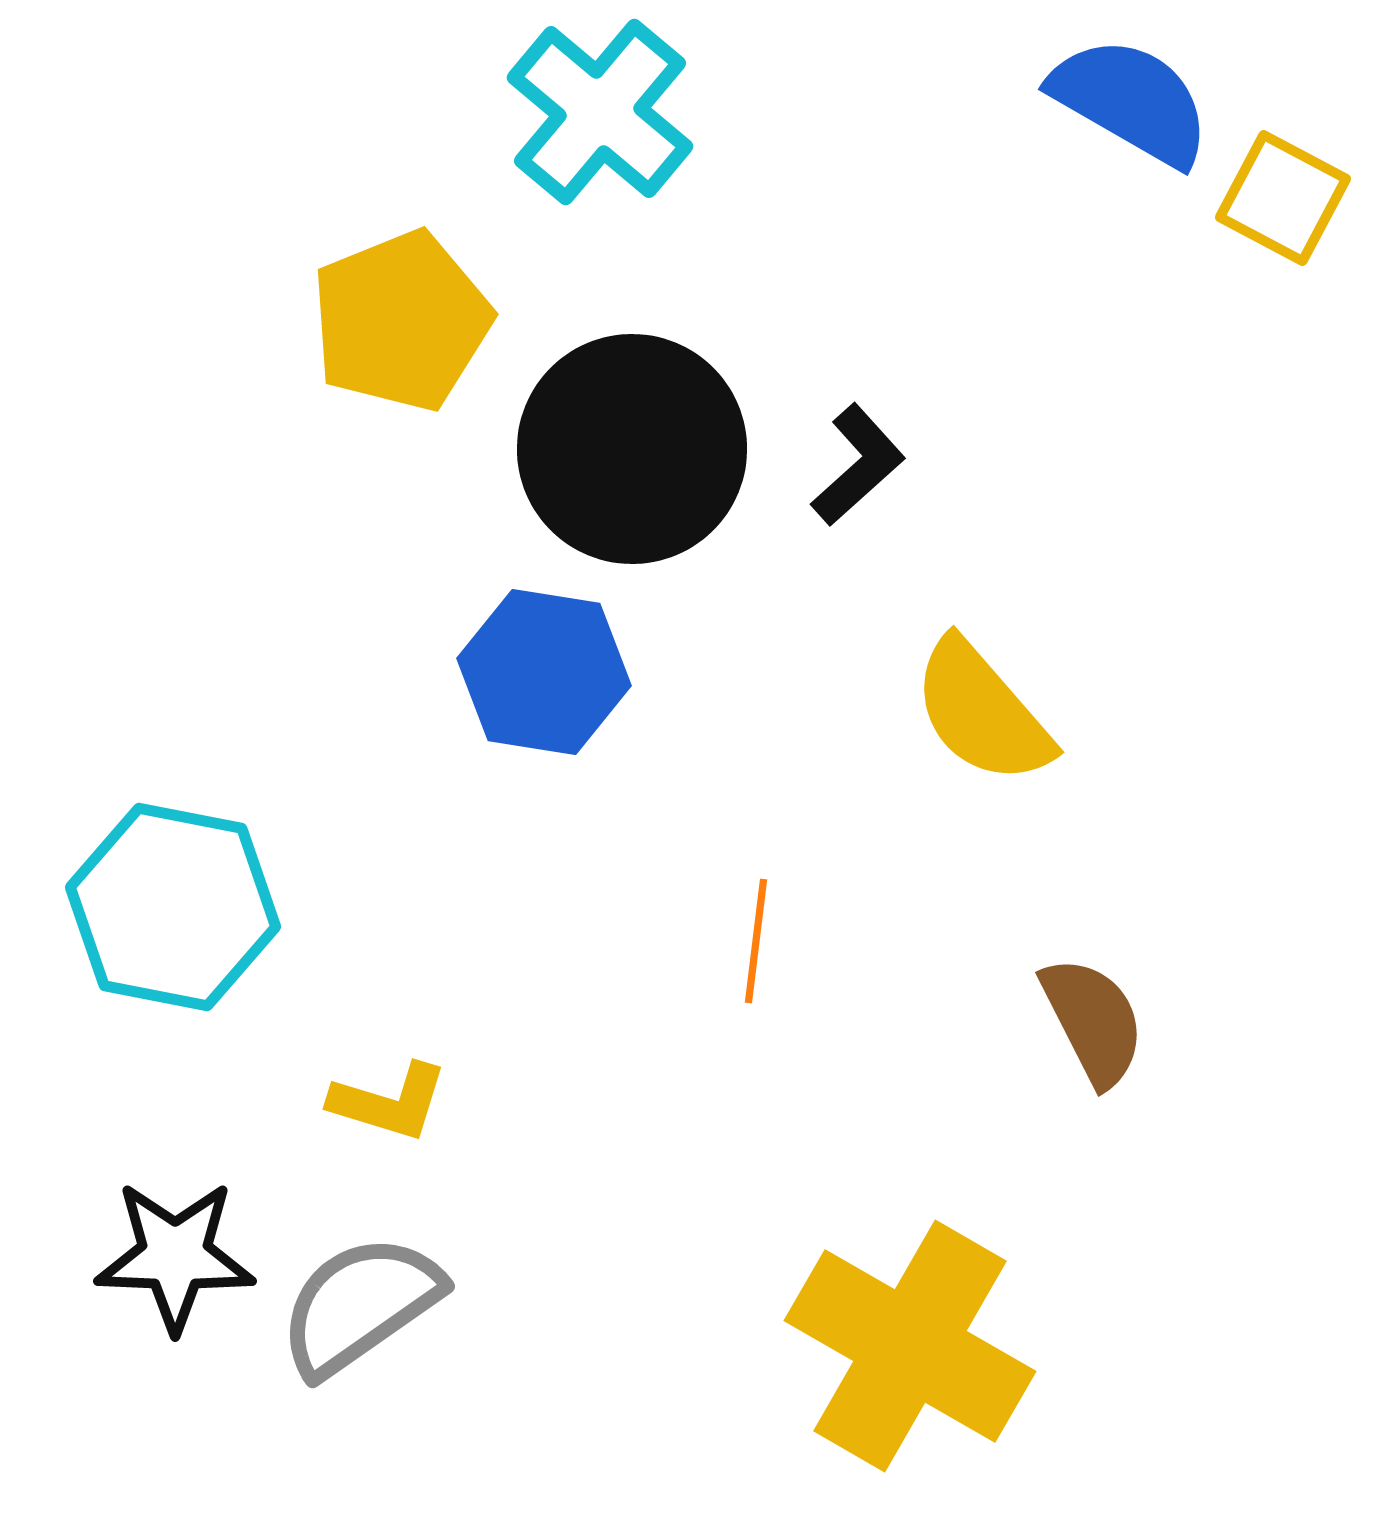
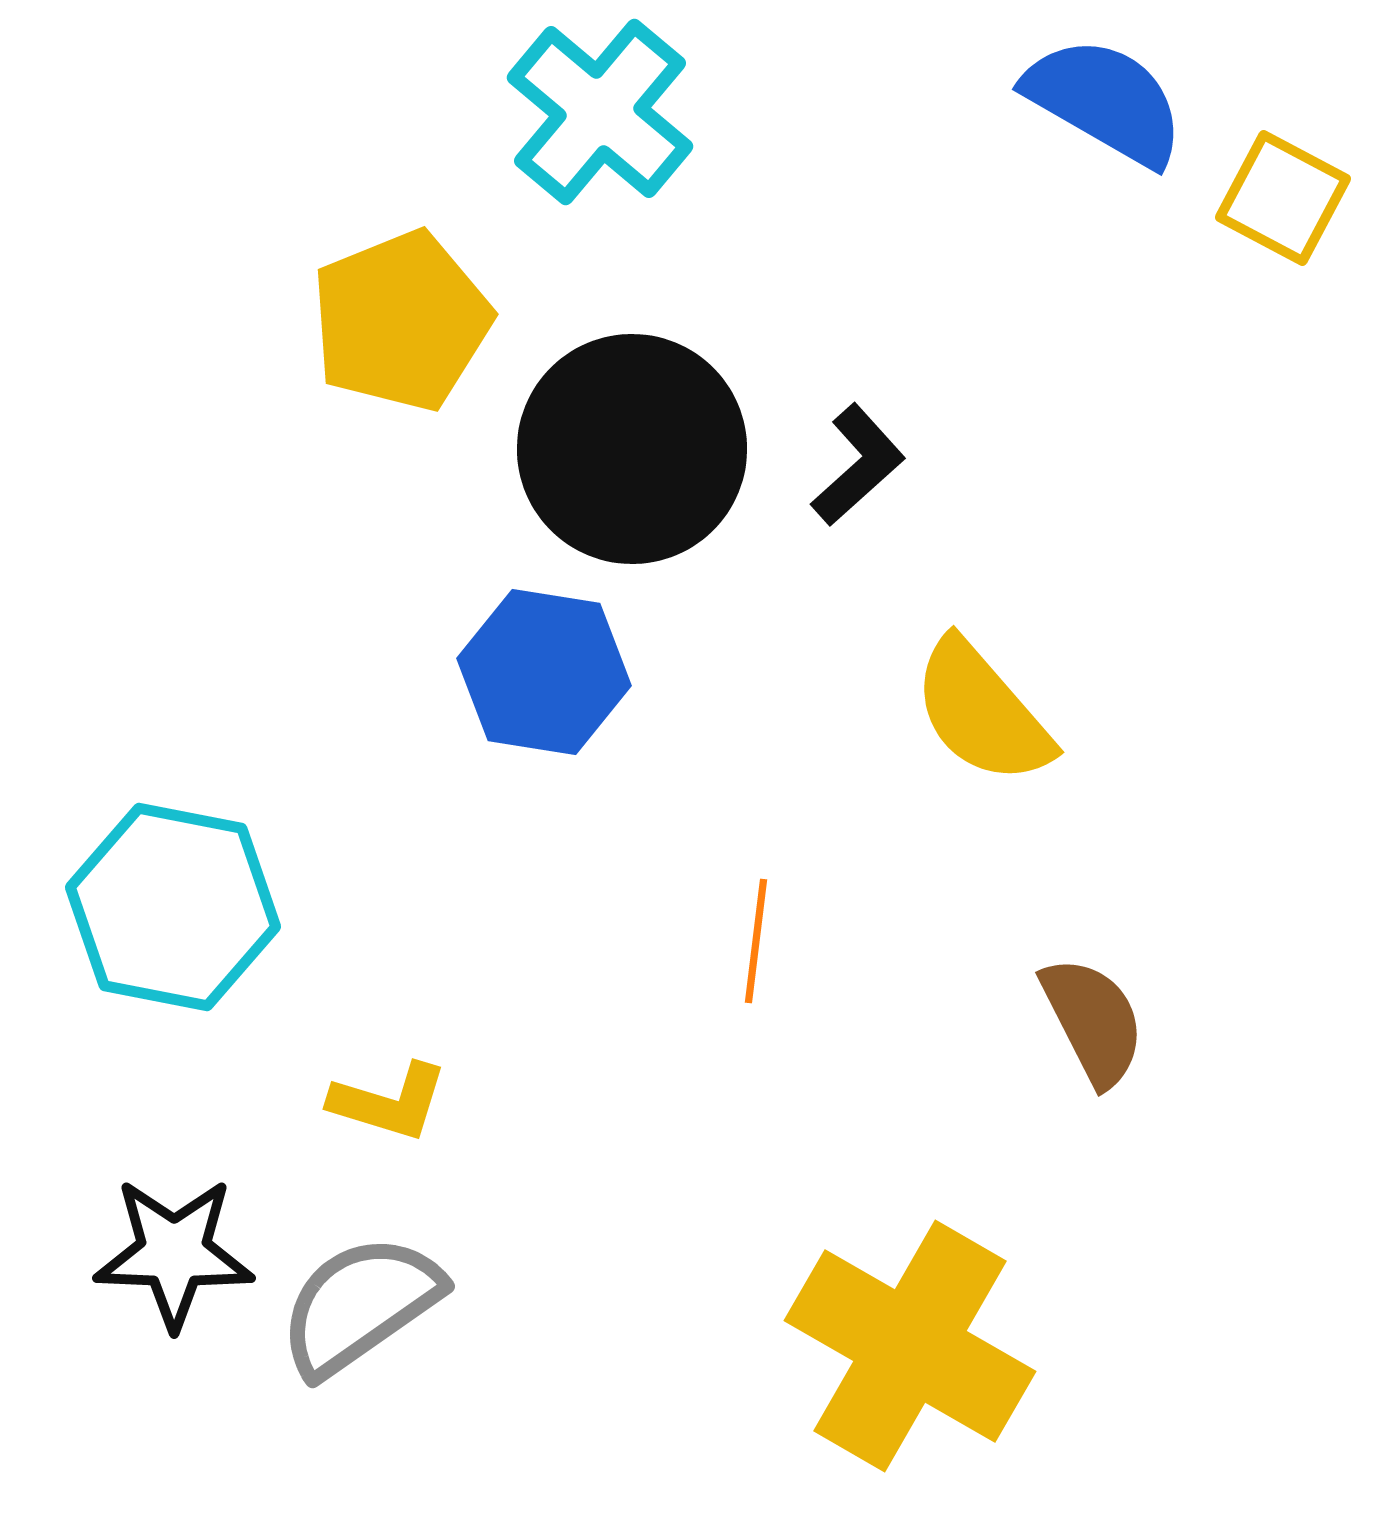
blue semicircle: moved 26 px left
black star: moved 1 px left, 3 px up
